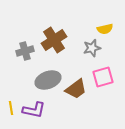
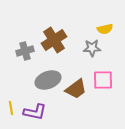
gray star: rotated 12 degrees clockwise
pink square: moved 3 px down; rotated 15 degrees clockwise
purple L-shape: moved 1 px right, 2 px down
